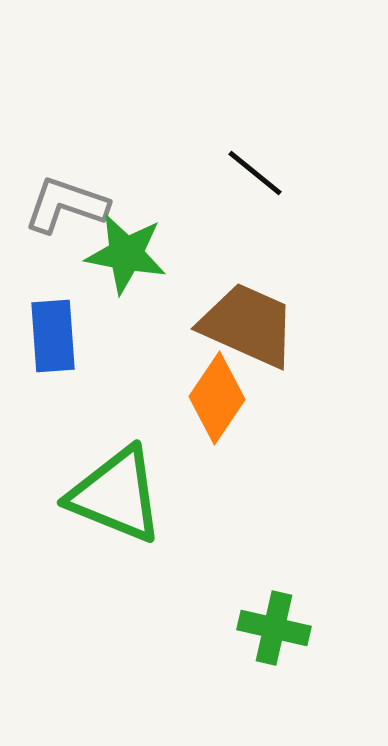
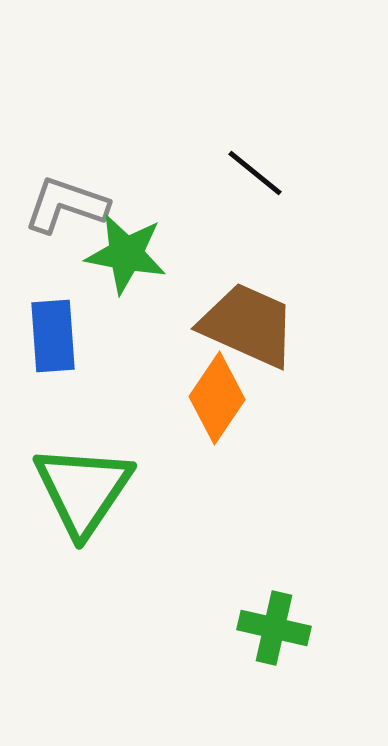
green triangle: moved 33 px left, 5 px up; rotated 42 degrees clockwise
